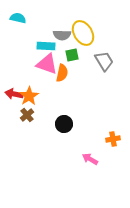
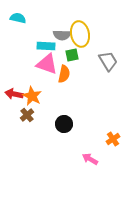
yellow ellipse: moved 3 px left, 1 px down; rotated 20 degrees clockwise
gray trapezoid: moved 4 px right
orange semicircle: moved 2 px right, 1 px down
orange star: moved 3 px right; rotated 12 degrees counterclockwise
orange cross: rotated 24 degrees counterclockwise
